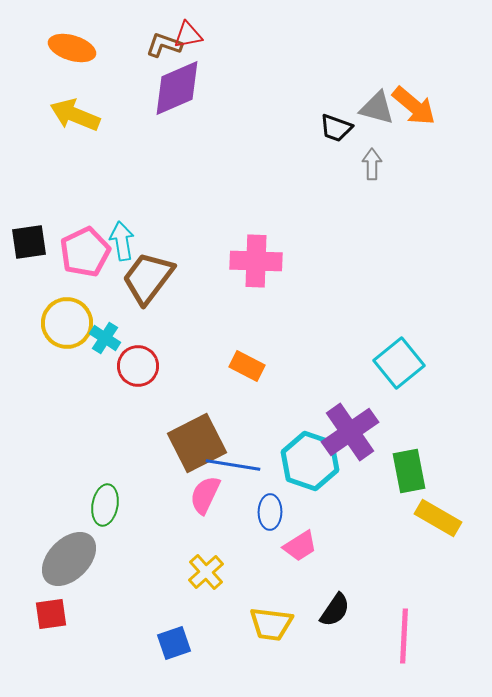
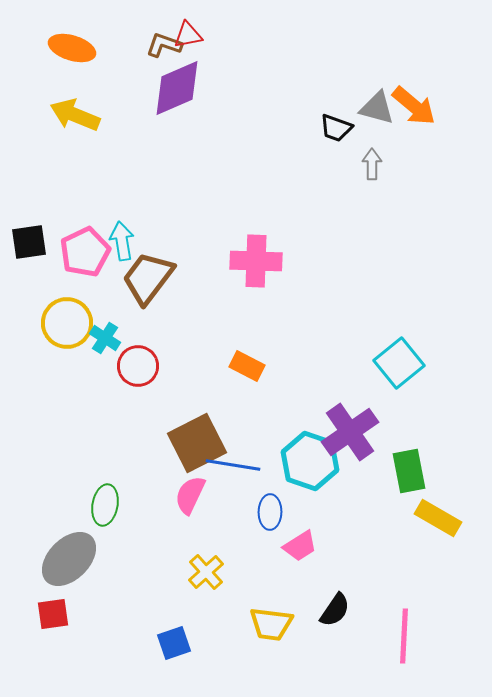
pink semicircle: moved 15 px left
red square: moved 2 px right
